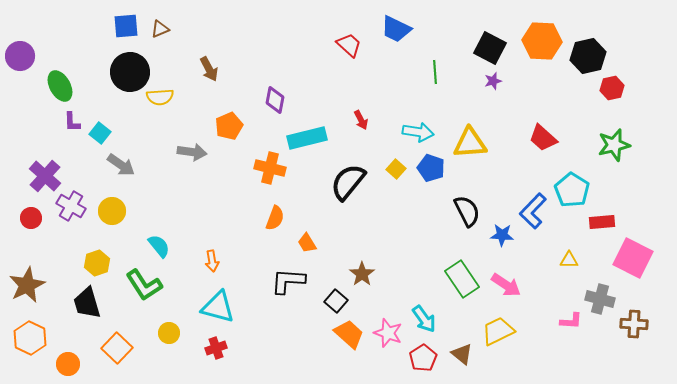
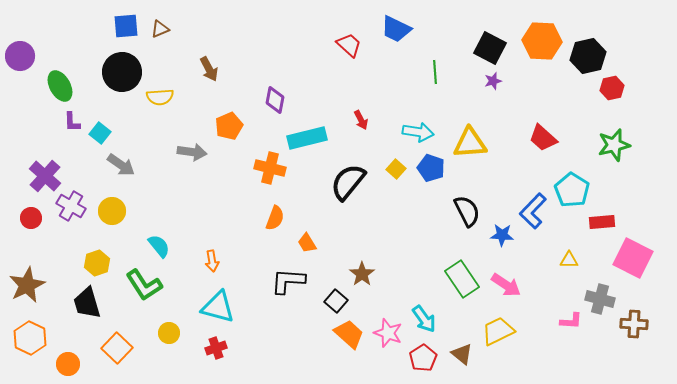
black circle at (130, 72): moved 8 px left
